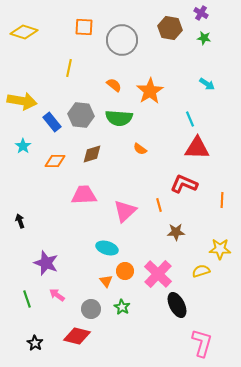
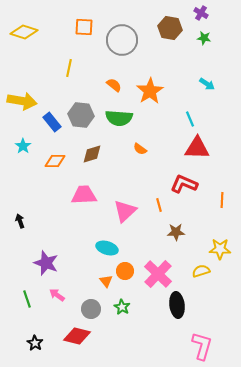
black ellipse at (177, 305): rotated 20 degrees clockwise
pink L-shape at (202, 343): moved 3 px down
